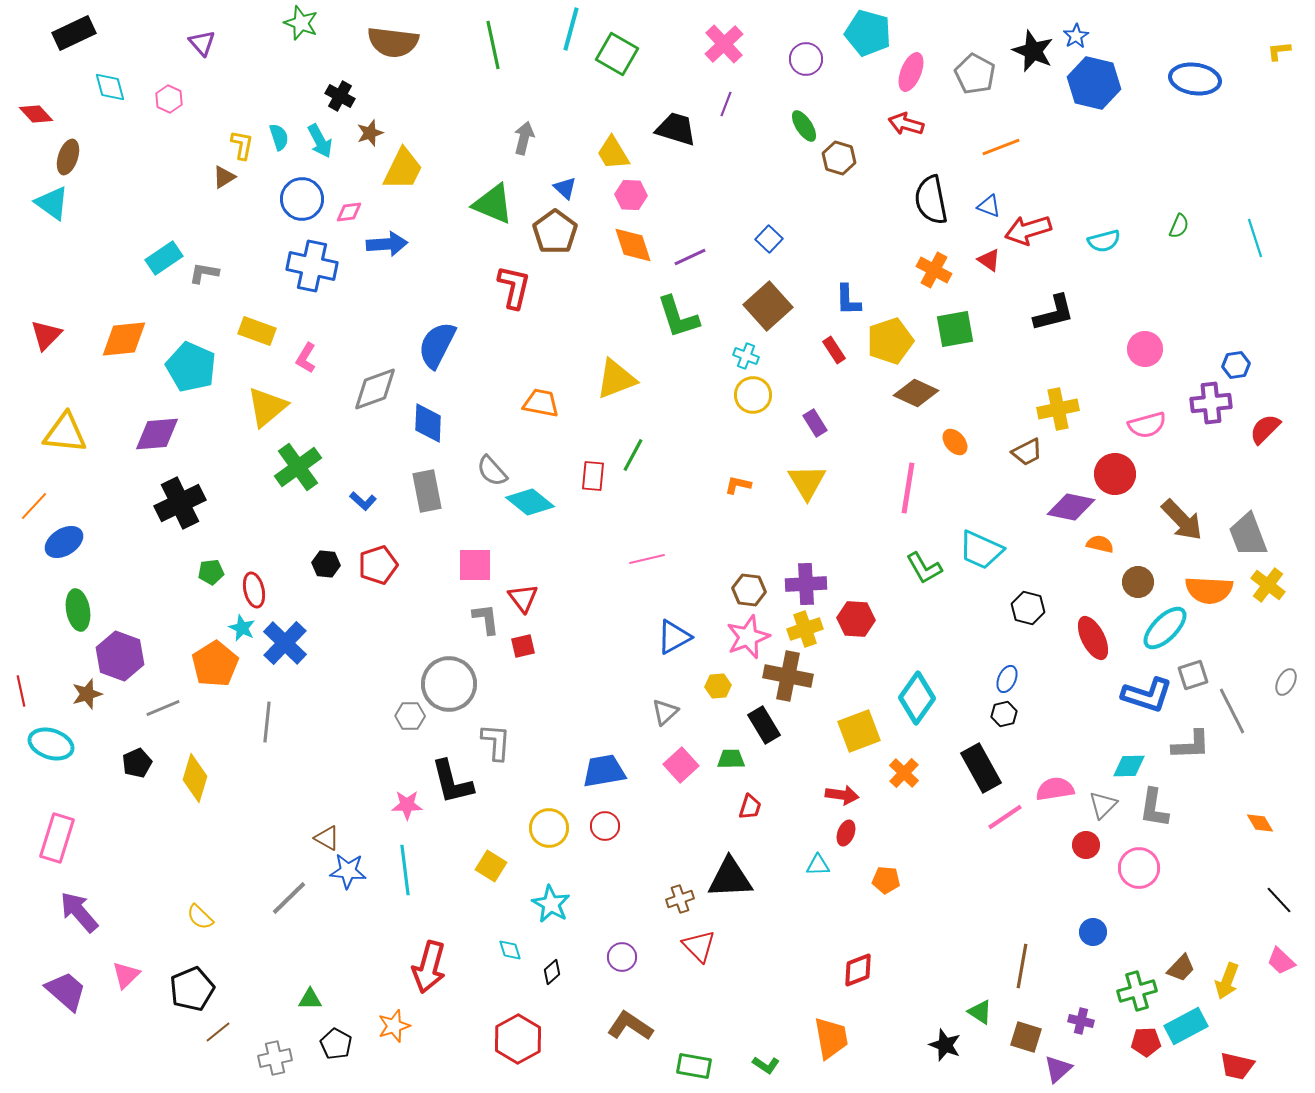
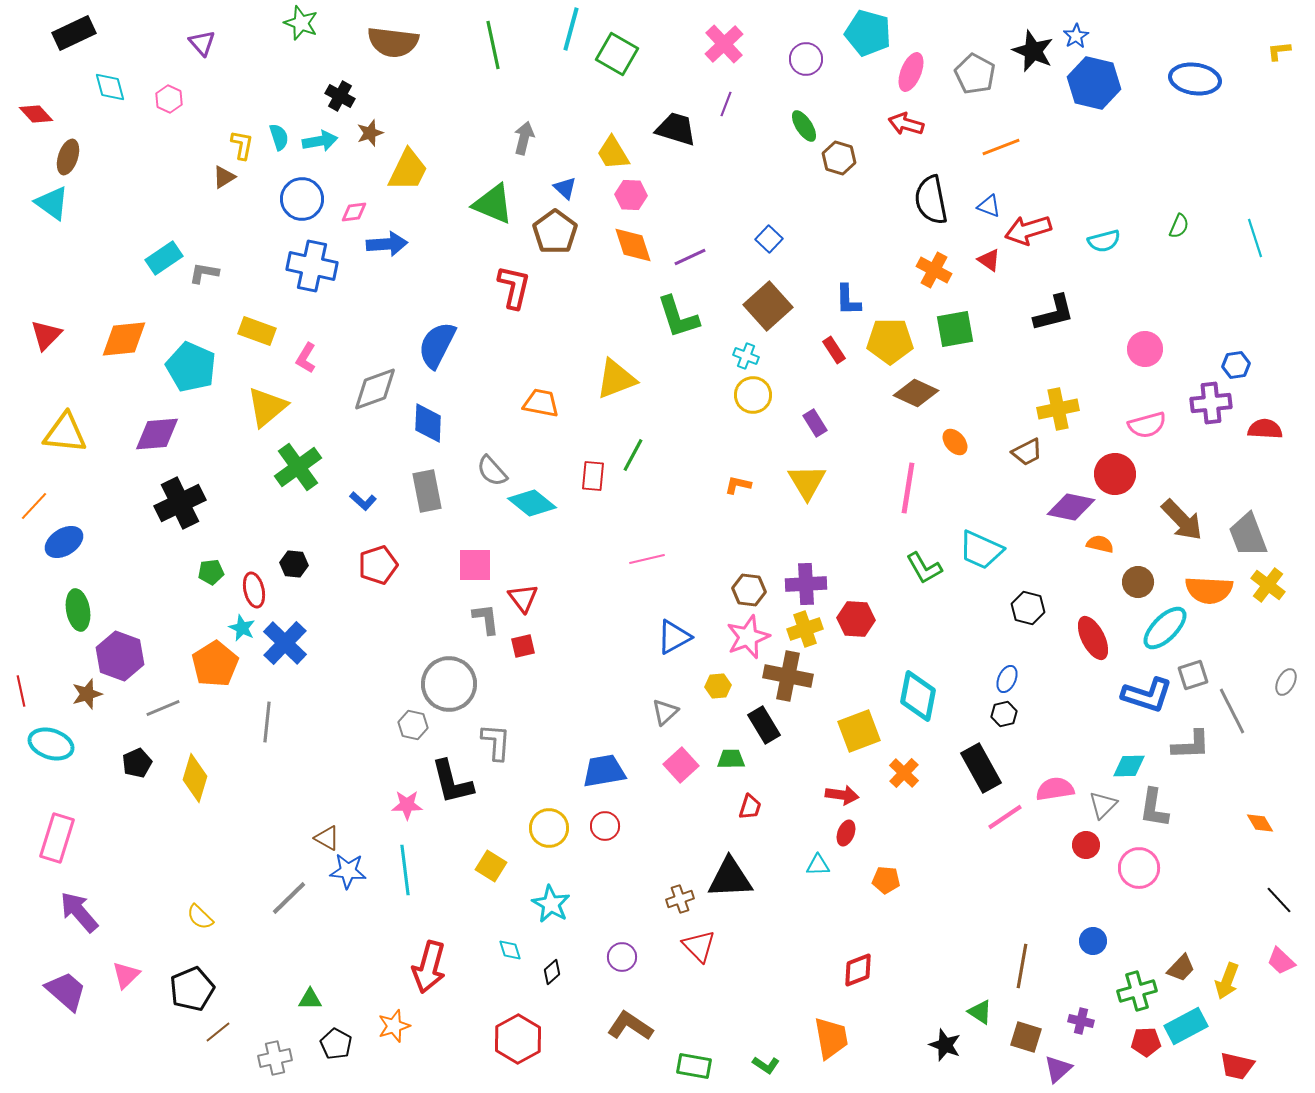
cyan arrow at (320, 141): rotated 72 degrees counterclockwise
yellow trapezoid at (403, 169): moved 5 px right, 1 px down
pink diamond at (349, 212): moved 5 px right
yellow pentagon at (890, 341): rotated 18 degrees clockwise
red semicircle at (1265, 429): rotated 48 degrees clockwise
cyan diamond at (530, 502): moved 2 px right, 1 px down
black hexagon at (326, 564): moved 32 px left
cyan diamond at (917, 698): moved 1 px right, 2 px up; rotated 24 degrees counterclockwise
gray hexagon at (410, 716): moved 3 px right, 9 px down; rotated 12 degrees clockwise
blue circle at (1093, 932): moved 9 px down
